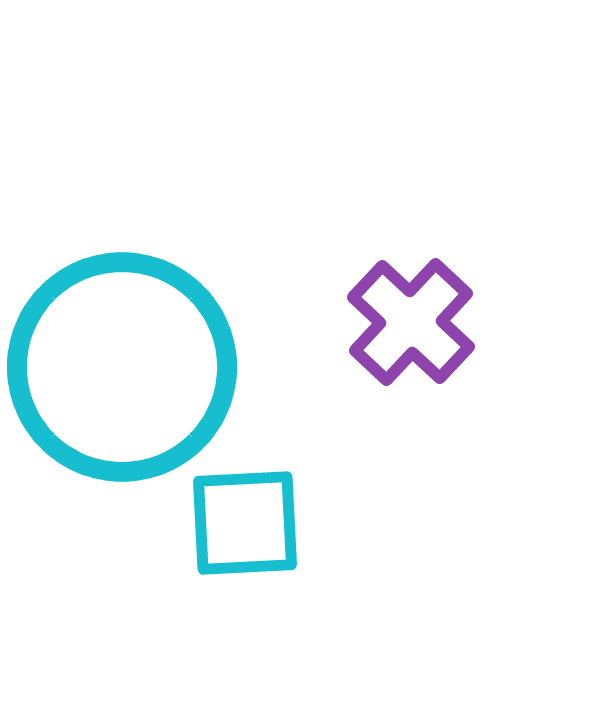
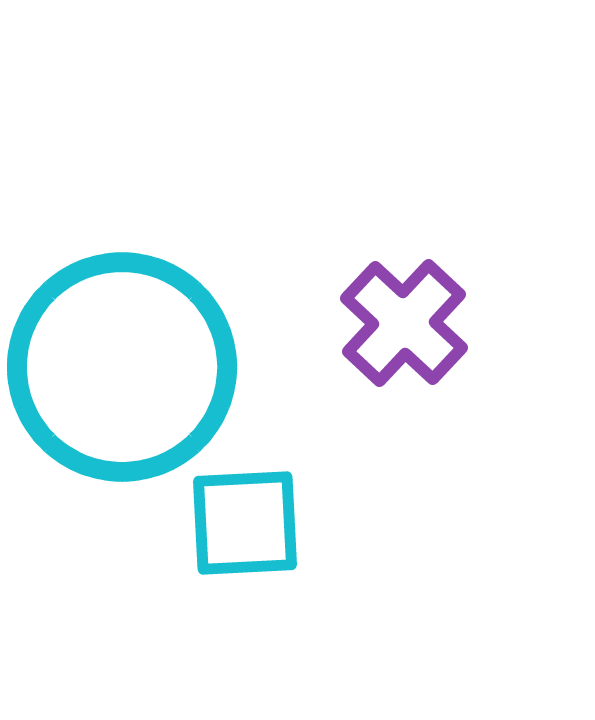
purple cross: moved 7 px left, 1 px down
